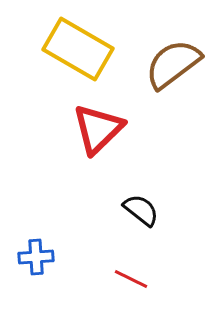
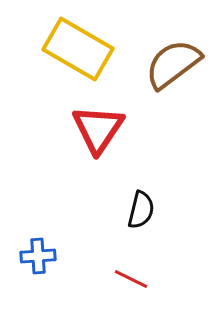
red triangle: rotated 12 degrees counterclockwise
black semicircle: rotated 66 degrees clockwise
blue cross: moved 2 px right, 1 px up
